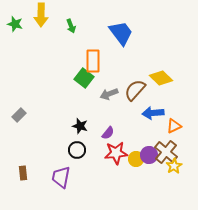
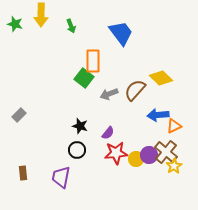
blue arrow: moved 5 px right, 2 px down
